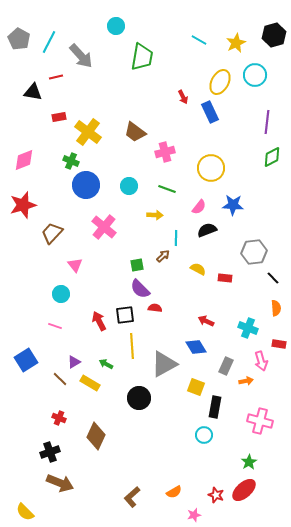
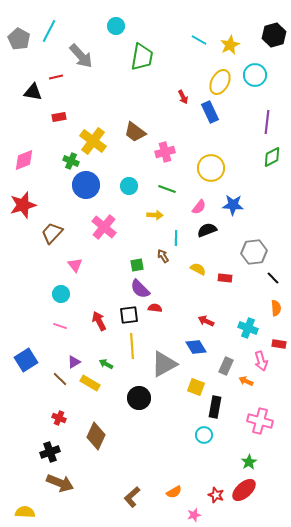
cyan line at (49, 42): moved 11 px up
yellow star at (236, 43): moved 6 px left, 2 px down
yellow cross at (88, 132): moved 5 px right, 9 px down
brown arrow at (163, 256): rotated 80 degrees counterclockwise
black square at (125, 315): moved 4 px right
pink line at (55, 326): moved 5 px right
orange arrow at (246, 381): rotated 144 degrees counterclockwise
yellow semicircle at (25, 512): rotated 138 degrees clockwise
